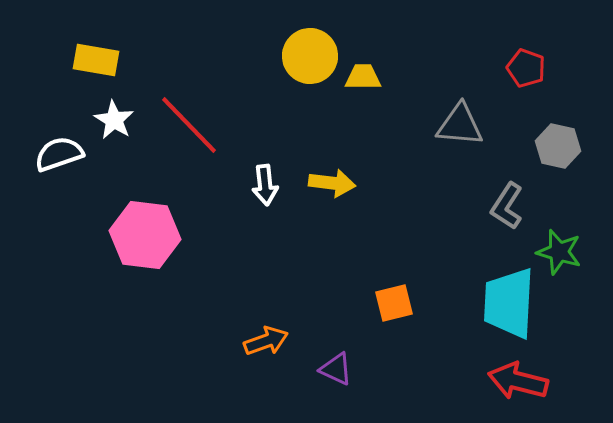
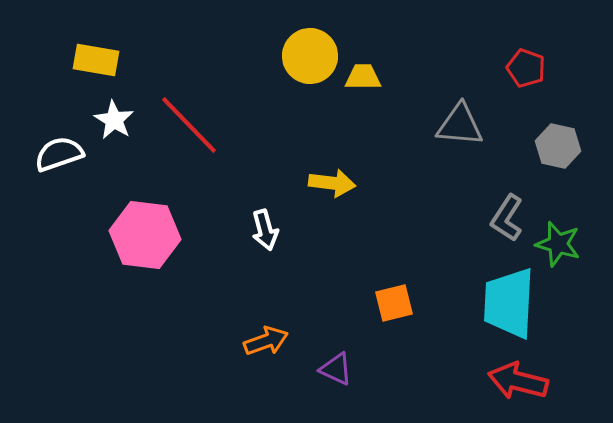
white arrow: moved 45 px down; rotated 9 degrees counterclockwise
gray L-shape: moved 12 px down
green star: moved 1 px left, 8 px up
